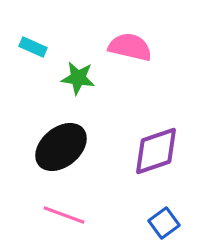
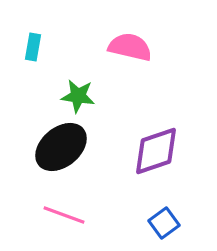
cyan rectangle: rotated 76 degrees clockwise
green star: moved 18 px down
